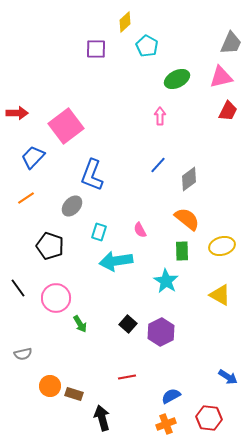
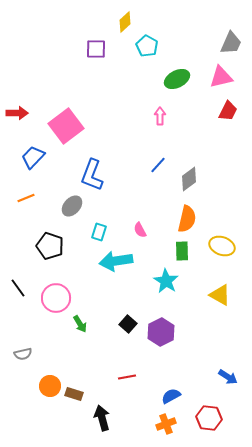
orange line: rotated 12 degrees clockwise
orange semicircle: rotated 64 degrees clockwise
yellow ellipse: rotated 35 degrees clockwise
